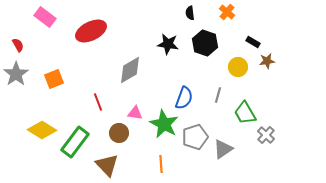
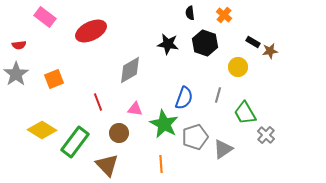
orange cross: moved 3 px left, 3 px down
red semicircle: moved 1 px right; rotated 112 degrees clockwise
brown star: moved 3 px right, 10 px up
pink triangle: moved 4 px up
